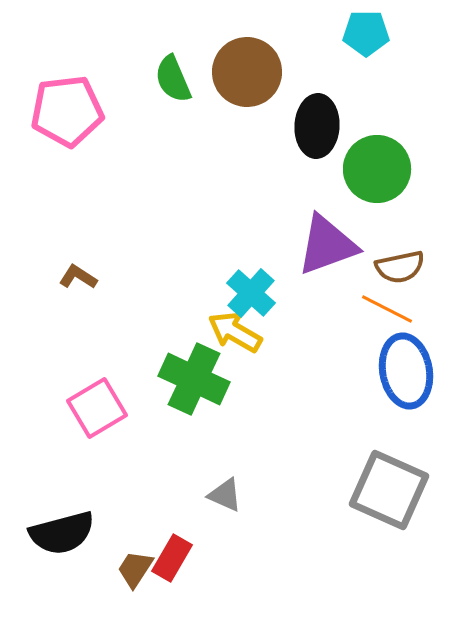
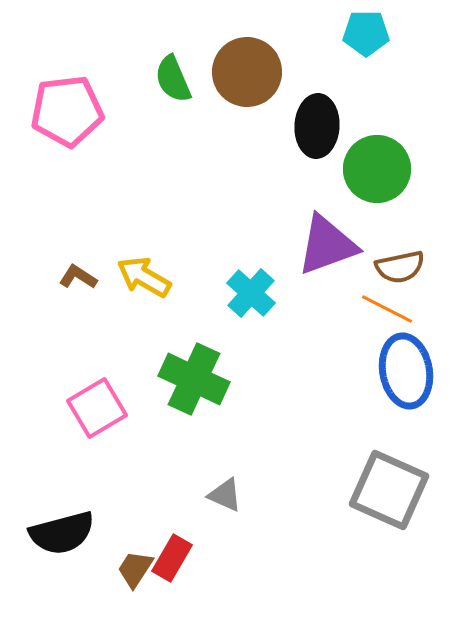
yellow arrow: moved 91 px left, 55 px up
